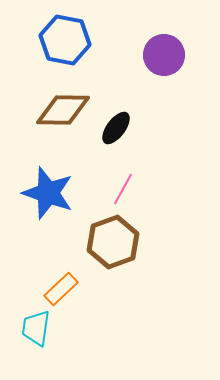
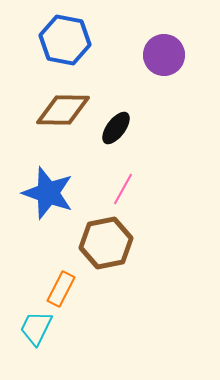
brown hexagon: moved 7 px left, 1 px down; rotated 9 degrees clockwise
orange rectangle: rotated 20 degrees counterclockwise
cyan trapezoid: rotated 18 degrees clockwise
